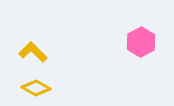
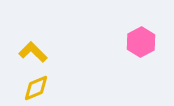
yellow diamond: rotated 52 degrees counterclockwise
